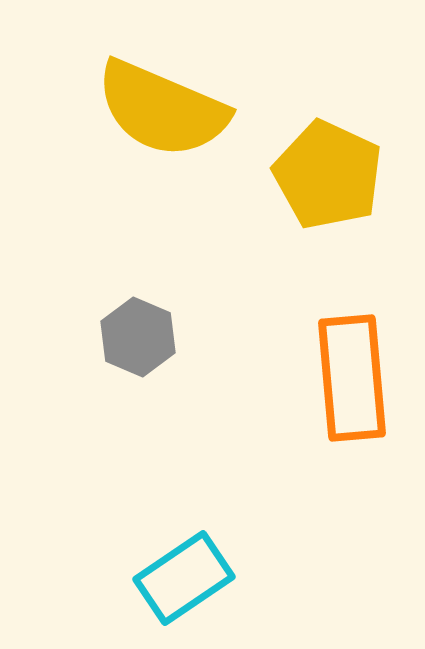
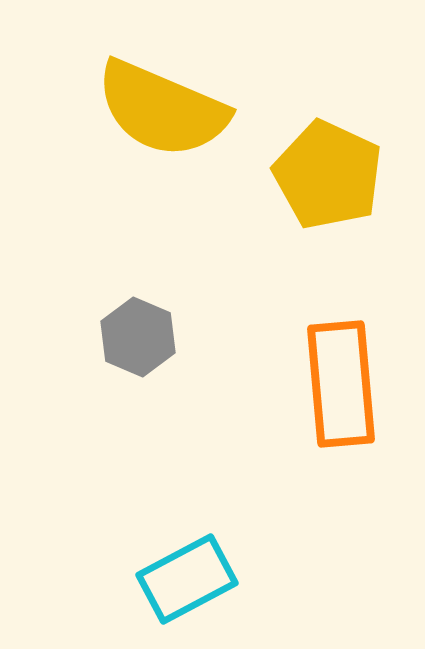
orange rectangle: moved 11 px left, 6 px down
cyan rectangle: moved 3 px right, 1 px down; rotated 6 degrees clockwise
